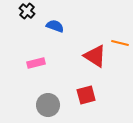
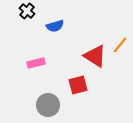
blue semicircle: rotated 144 degrees clockwise
orange line: moved 2 px down; rotated 66 degrees counterclockwise
red square: moved 8 px left, 10 px up
